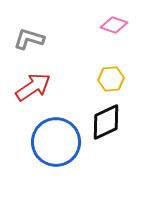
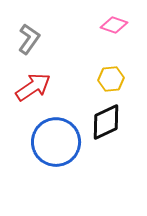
gray L-shape: rotated 108 degrees clockwise
